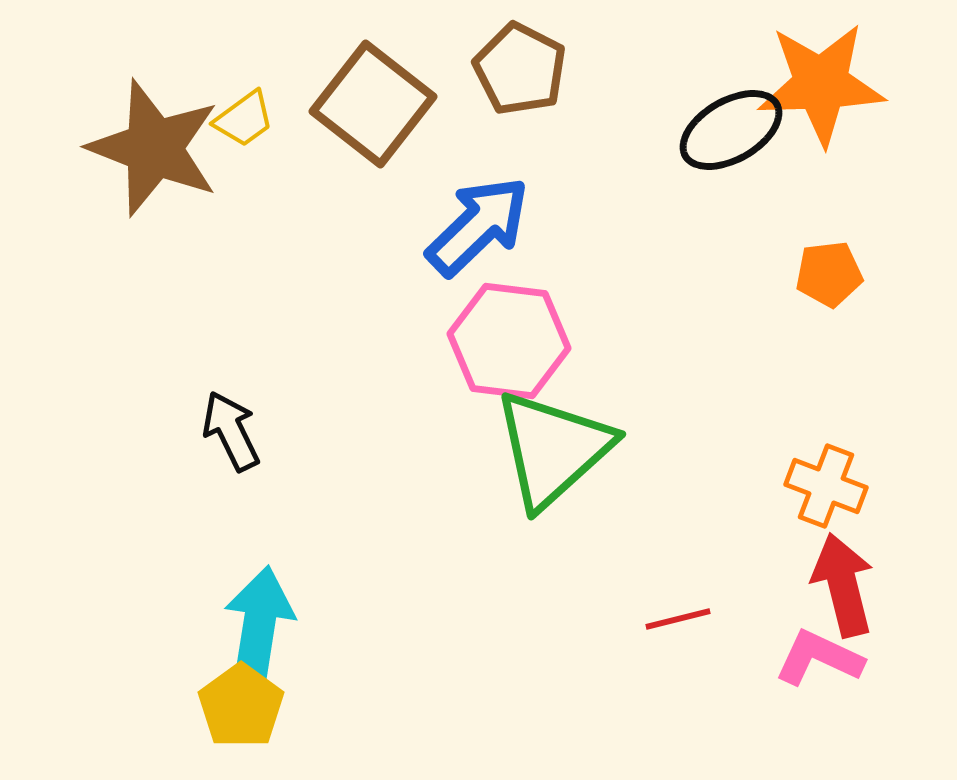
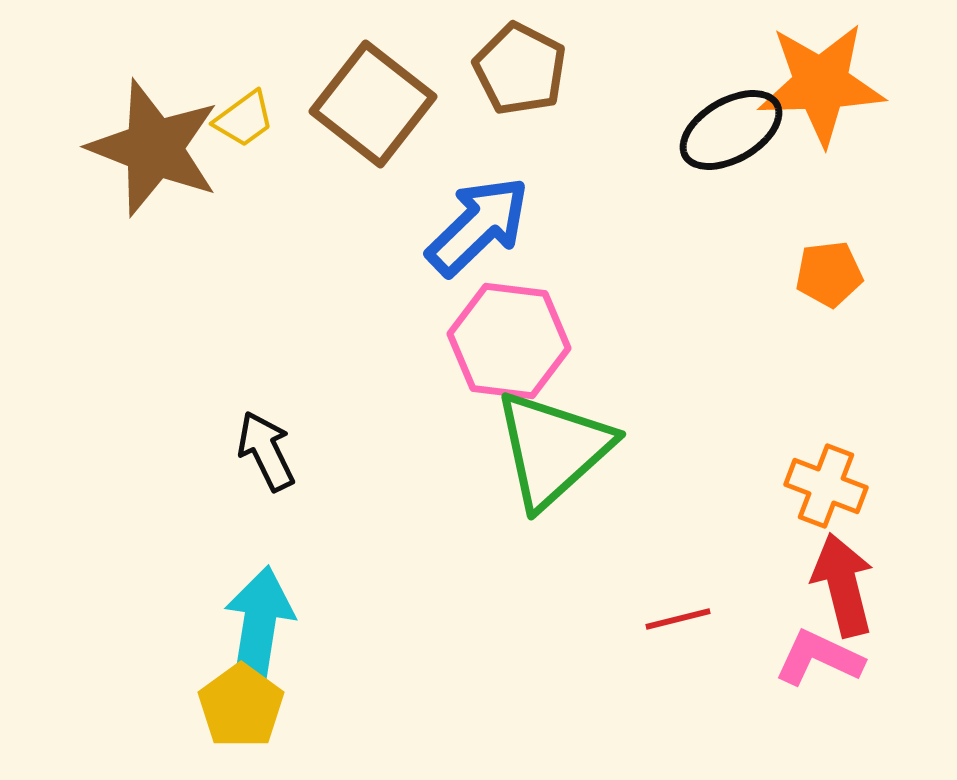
black arrow: moved 35 px right, 20 px down
